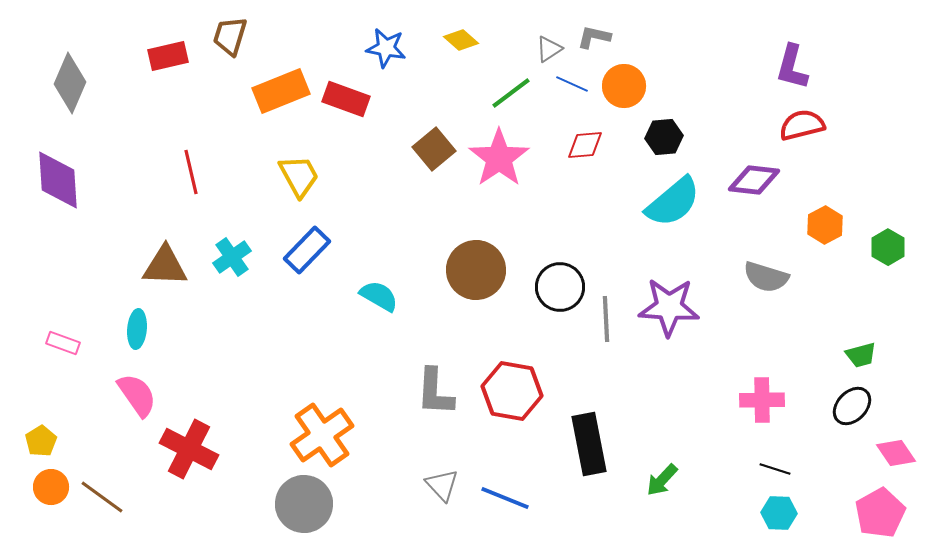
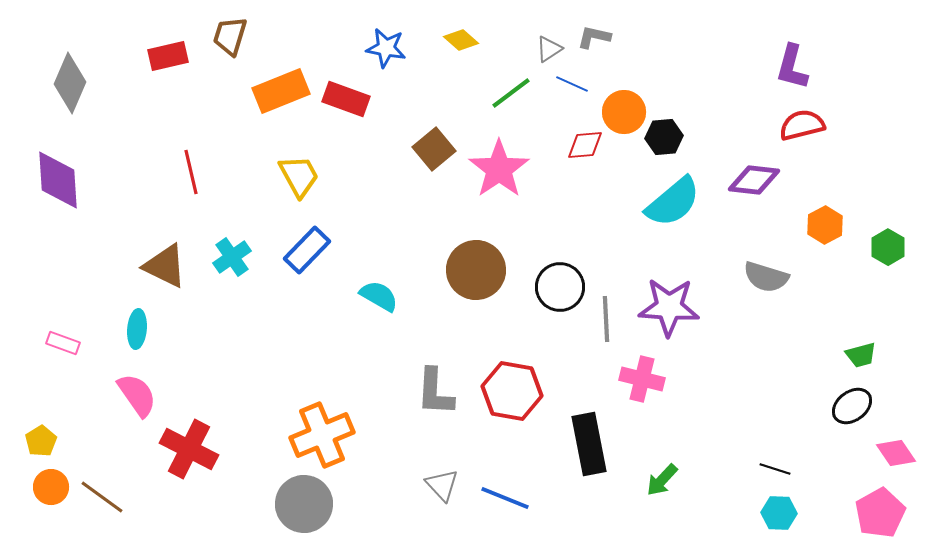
orange circle at (624, 86): moved 26 px down
pink star at (499, 158): moved 11 px down
brown triangle at (165, 266): rotated 24 degrees clockwise
pink cross at (762, 400): moved 120 px left, 21 px up; rotated 15 degrees clockwise
black ellipse at (852, 406): rotated 9 degrees clockwise
orange cross at (322, 435): rotated 12 degrees clockwise
